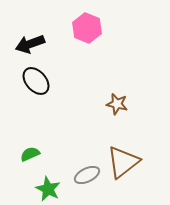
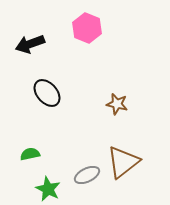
black ellipse: moved 11 px right, 12 px down
green semicircle: rotated 12 degrees clockwise
